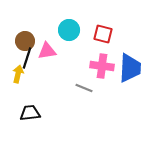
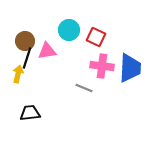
red square: moved 7 px left, 3 px down; rotated 12 degrees clockwise
